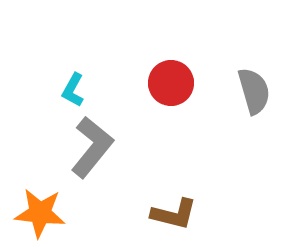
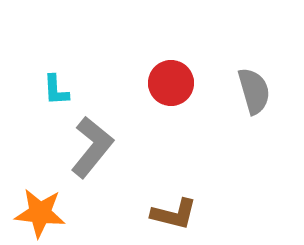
cyan L-shape: moved 17 px left; rotated 32 degrees counterclockwise
